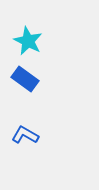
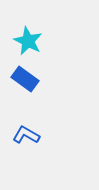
blue L-shape: moved 1 px right
